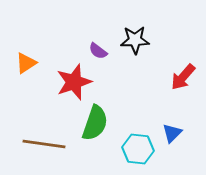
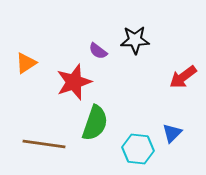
red arrow: rotated 12 degrees clockwise
